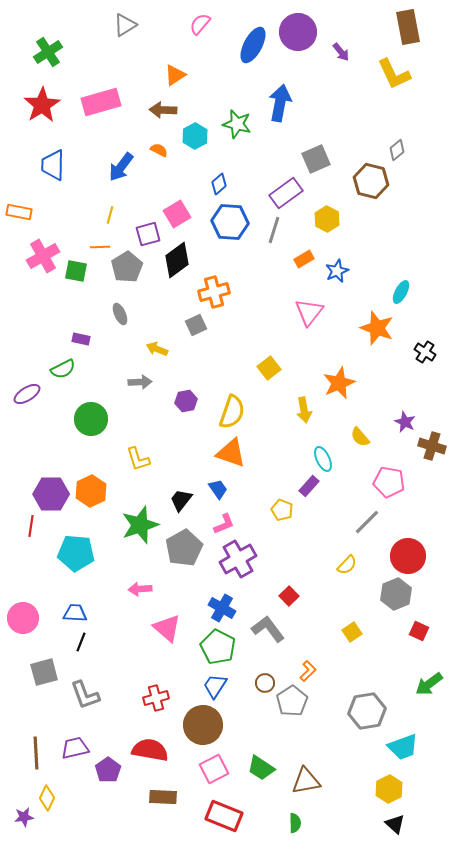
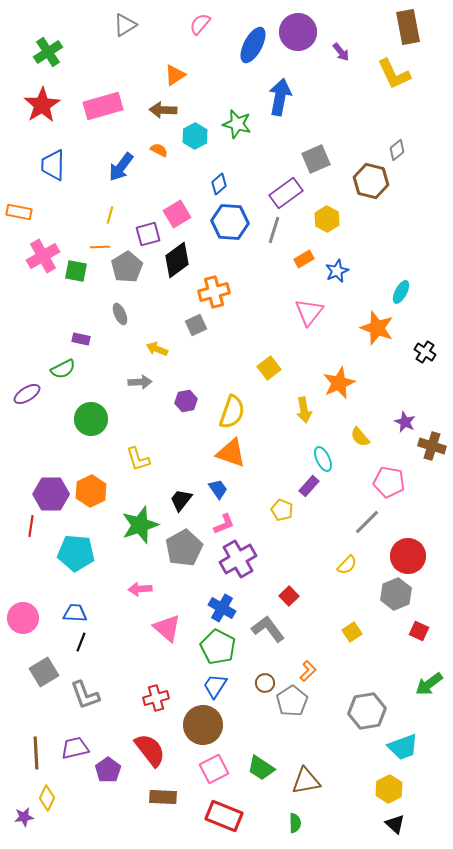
pink rectangle at (101, 102): moved 2 px right, 4 px down
blue arrow at (280, 103): moved 6 px up
gray square at (44, 672): rotated 16 degrees counterclockwise
red semicircle at (150, 750): rotated 42 degrees clockwise
